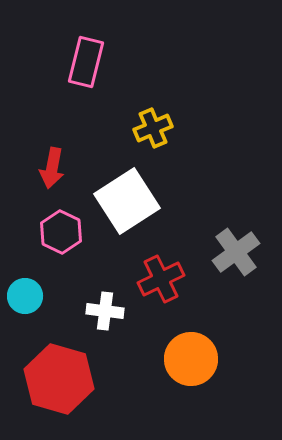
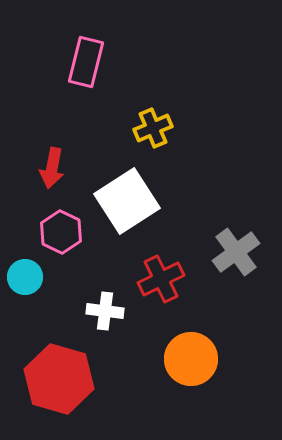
cyan circle: moved 19 px up
